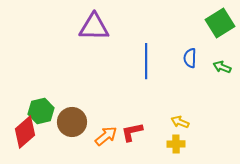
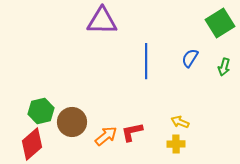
purple triangle: moved 8 px right, 6 px up
blue semicircle: rotated 30 degrees clockwise
green arrow: moved 2 px right; rotated 96 degrees counterclockwise
red diamond: moved 7 px right, 12 px down
